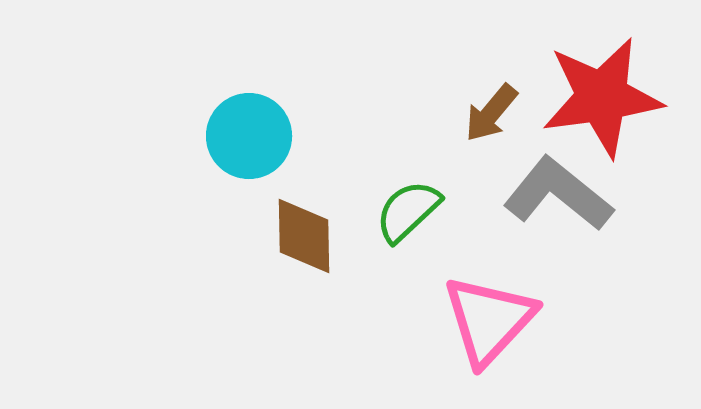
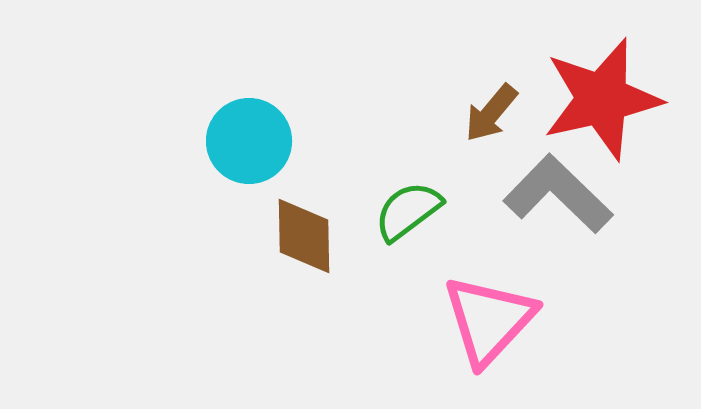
red star: moved 2 px down; rotated 5 degrees counterclockwise
cyan circle: moved 5 px down
gray L-shape: rotated 5 degrees clockwise
green semicircle: rotated 6 degrees clockwise
